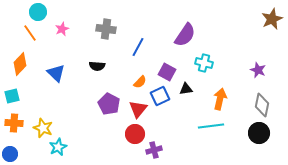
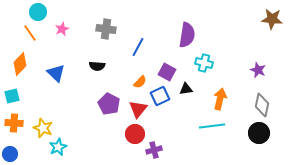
brown star: rotated 30 degrees clockwise
purple semicircle: moved 2 px right; rotated 25 degrees counterclockwise
cyan line: moved 1 px right
